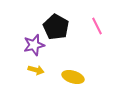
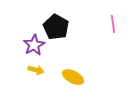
pink line: moved 16 px right, 2 px up; rotated 18 degrees clockwise
purple star: rotated 15 degrees counterclockwise
yellow ellipse: rotated 10 degrees clockwise
